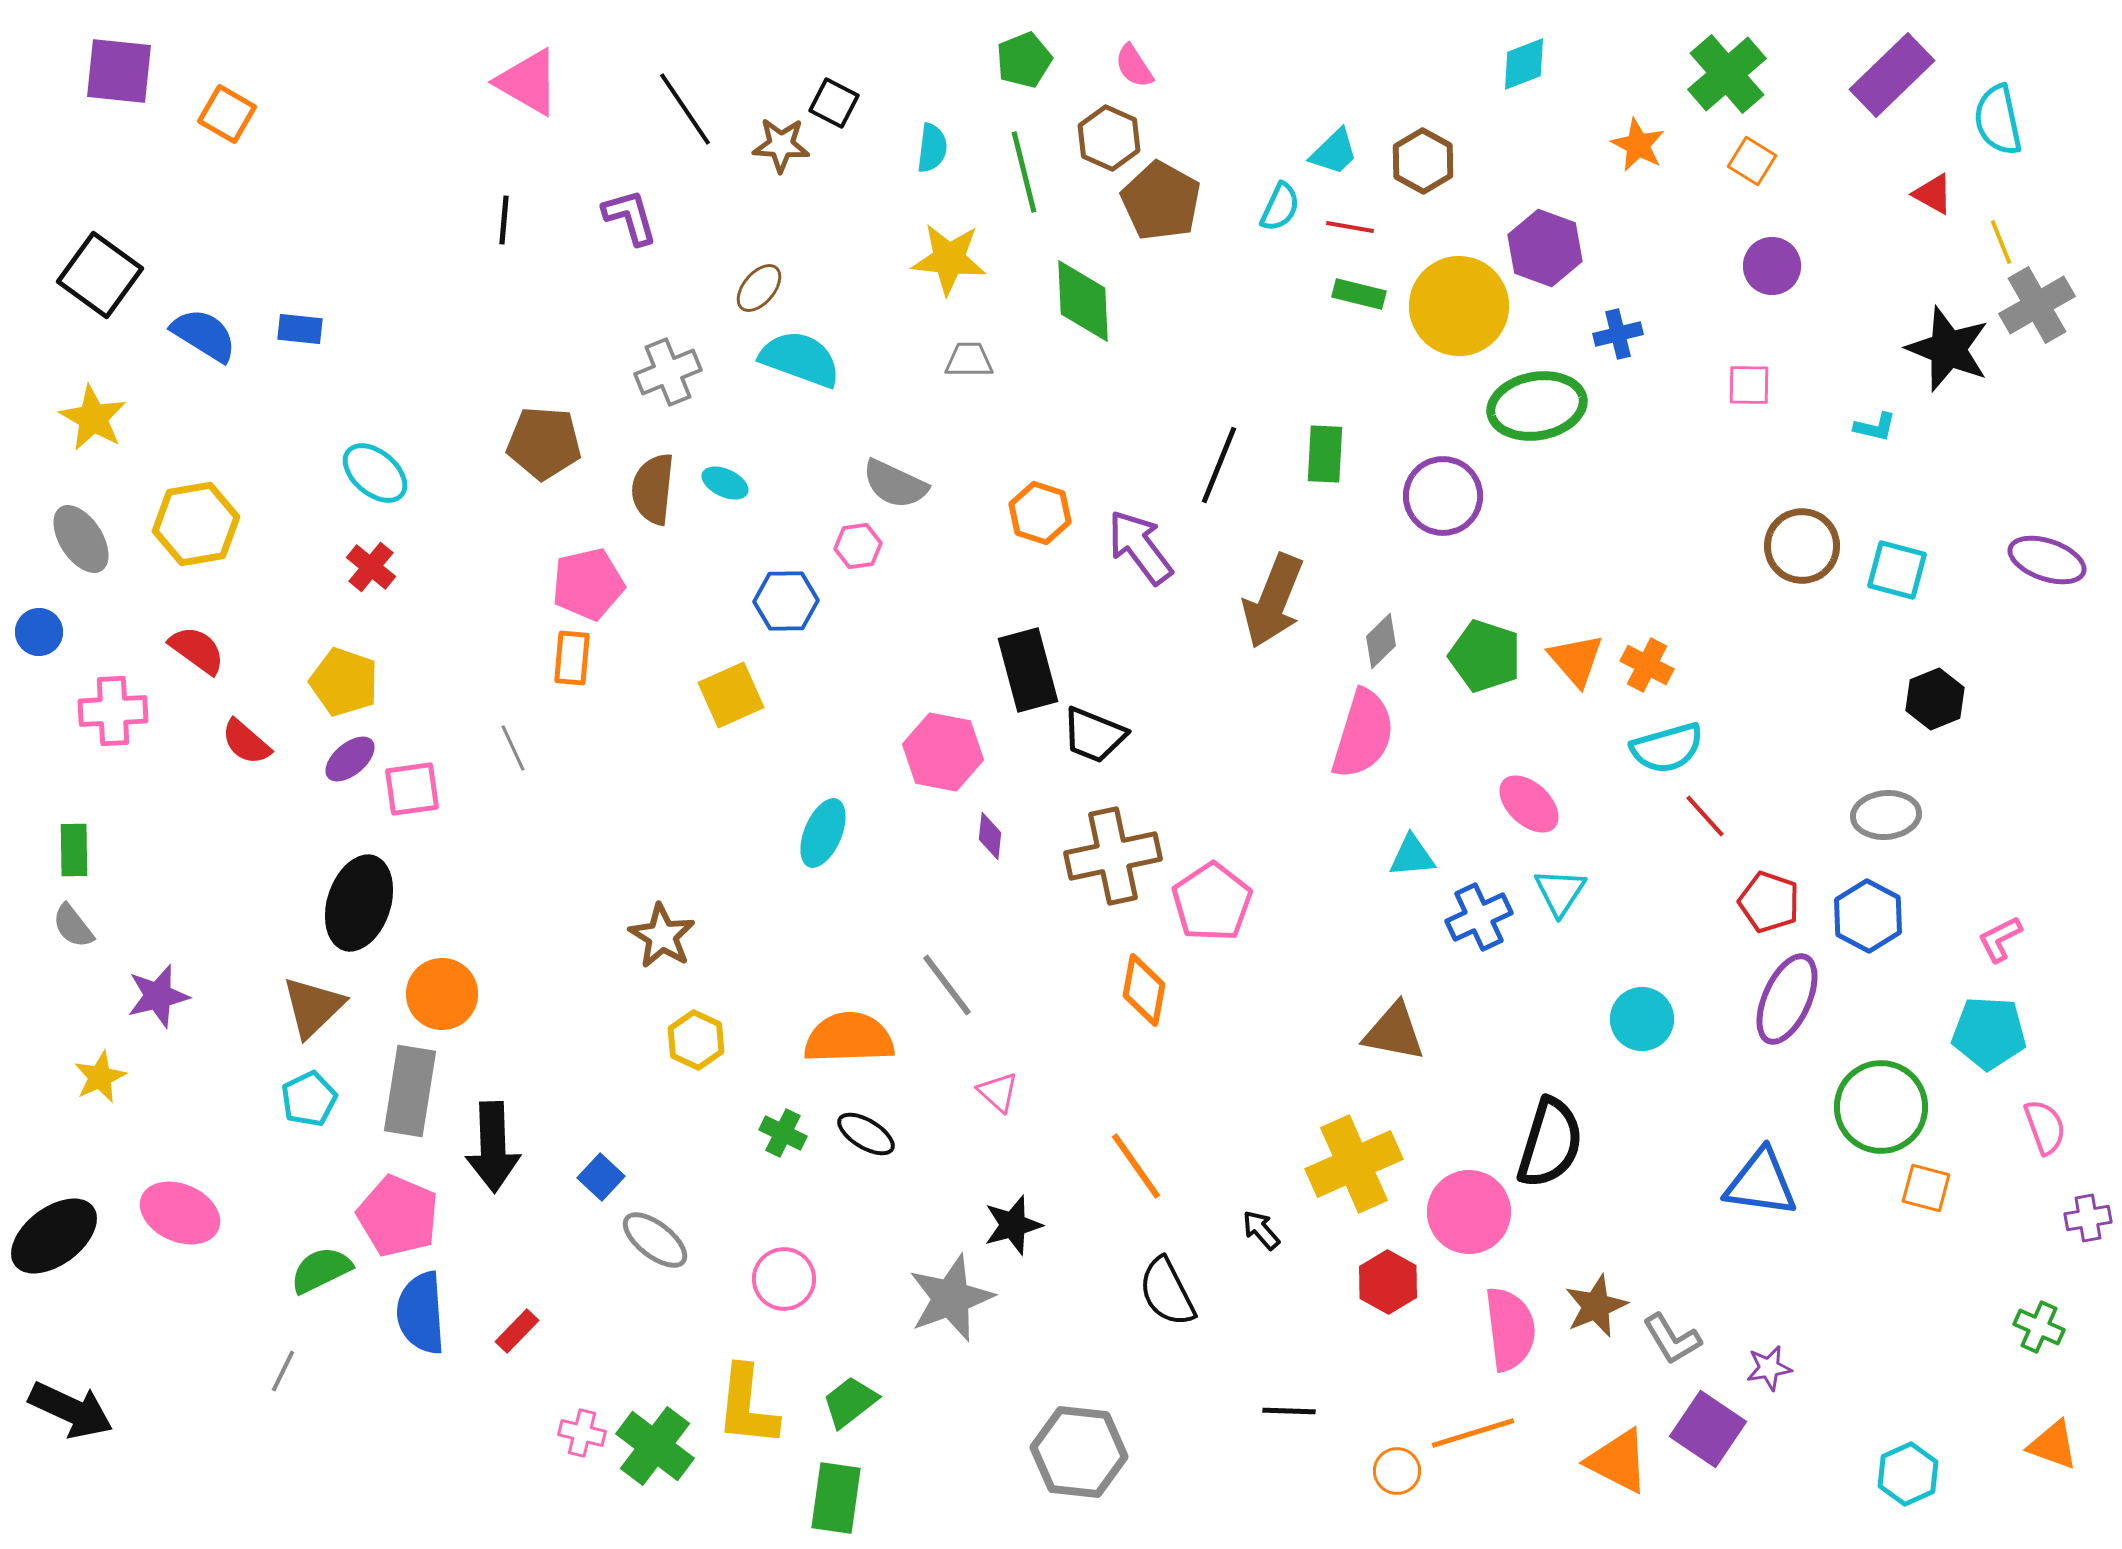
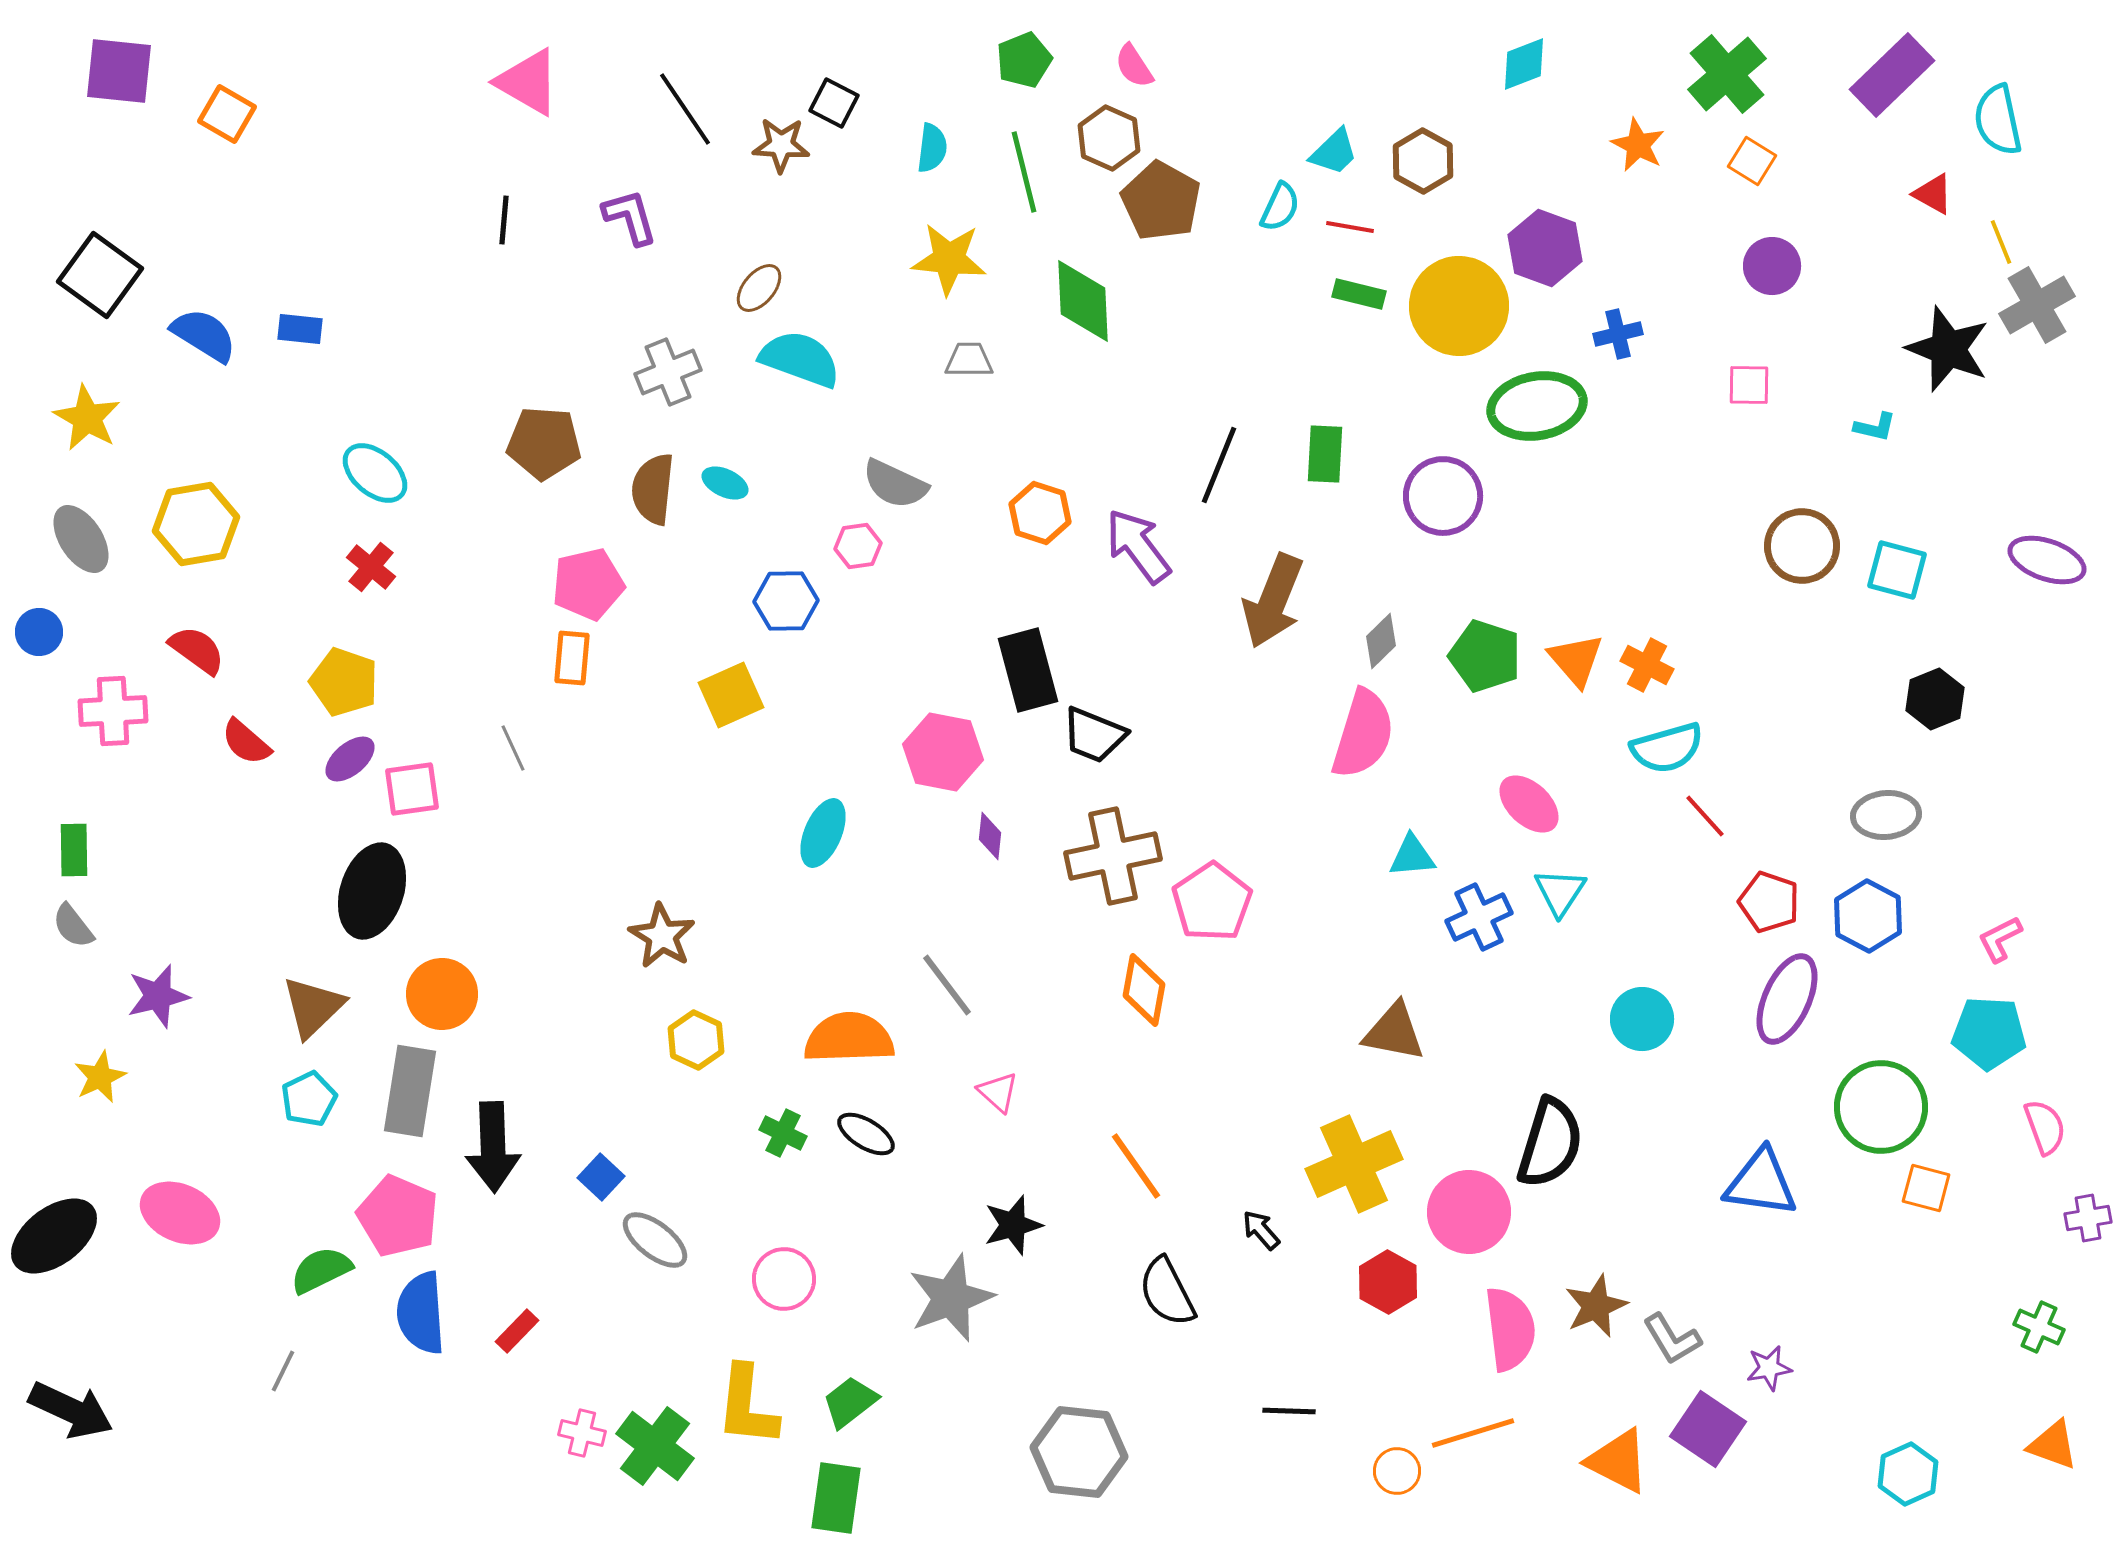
yellow star at (93, 418): moved 6 px left
purple arrow at (1140, 547): moved 2 px left, 1 px up
black ellipse at (359, 903): moved 13 px right, 12 px up
